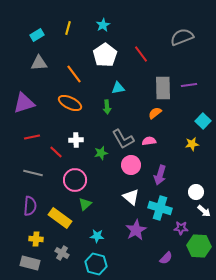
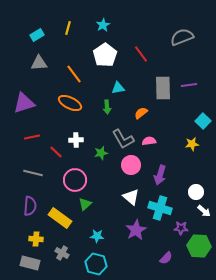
orange semicircle at (155, 113): moved 14 px left
